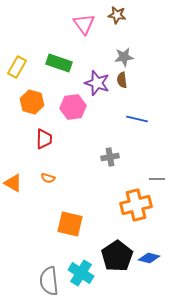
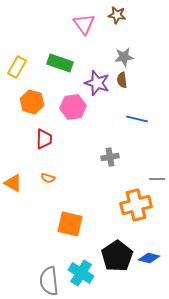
green rectangle: moved 1 px right
